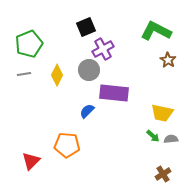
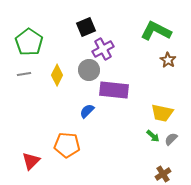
green pentagon: moved 2 px up; rotated 16 degrees counterclockwise
purple rectangle: moved 3 px up
gray semicircle: rotated 40 degrees counterclockwise
